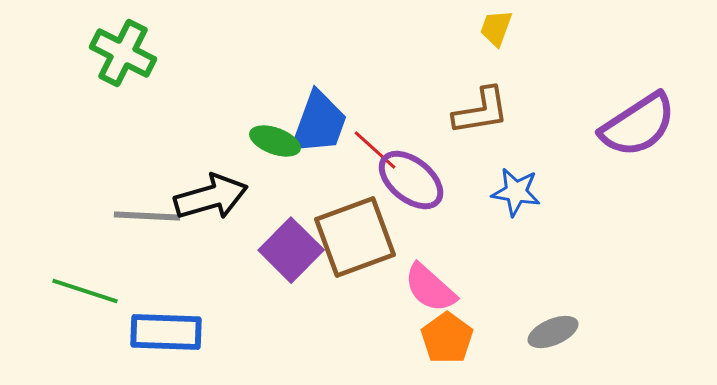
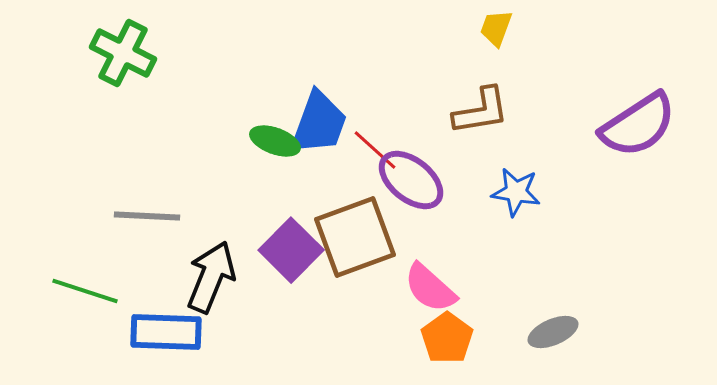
black arrow: moved 80 px down; rotated 52 degrees counterclockwise
